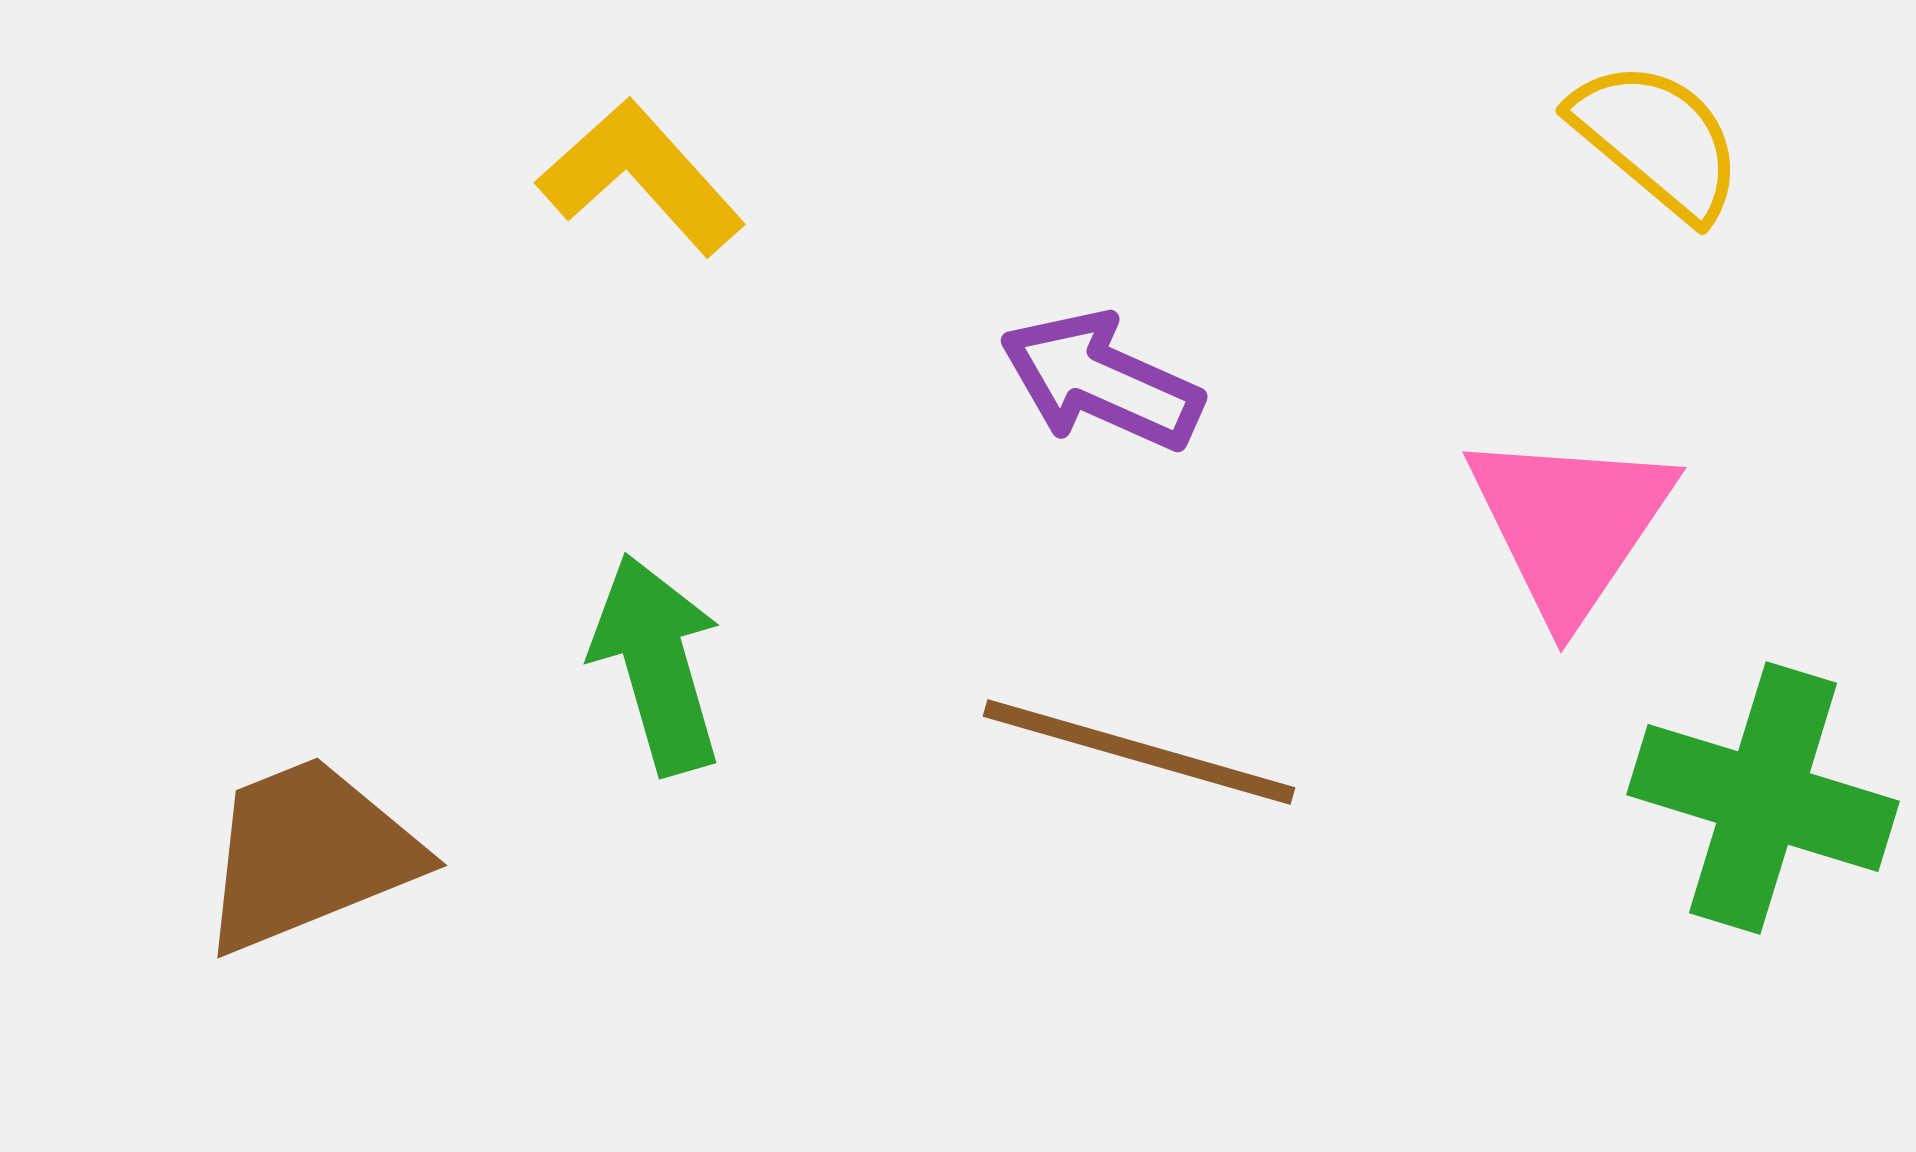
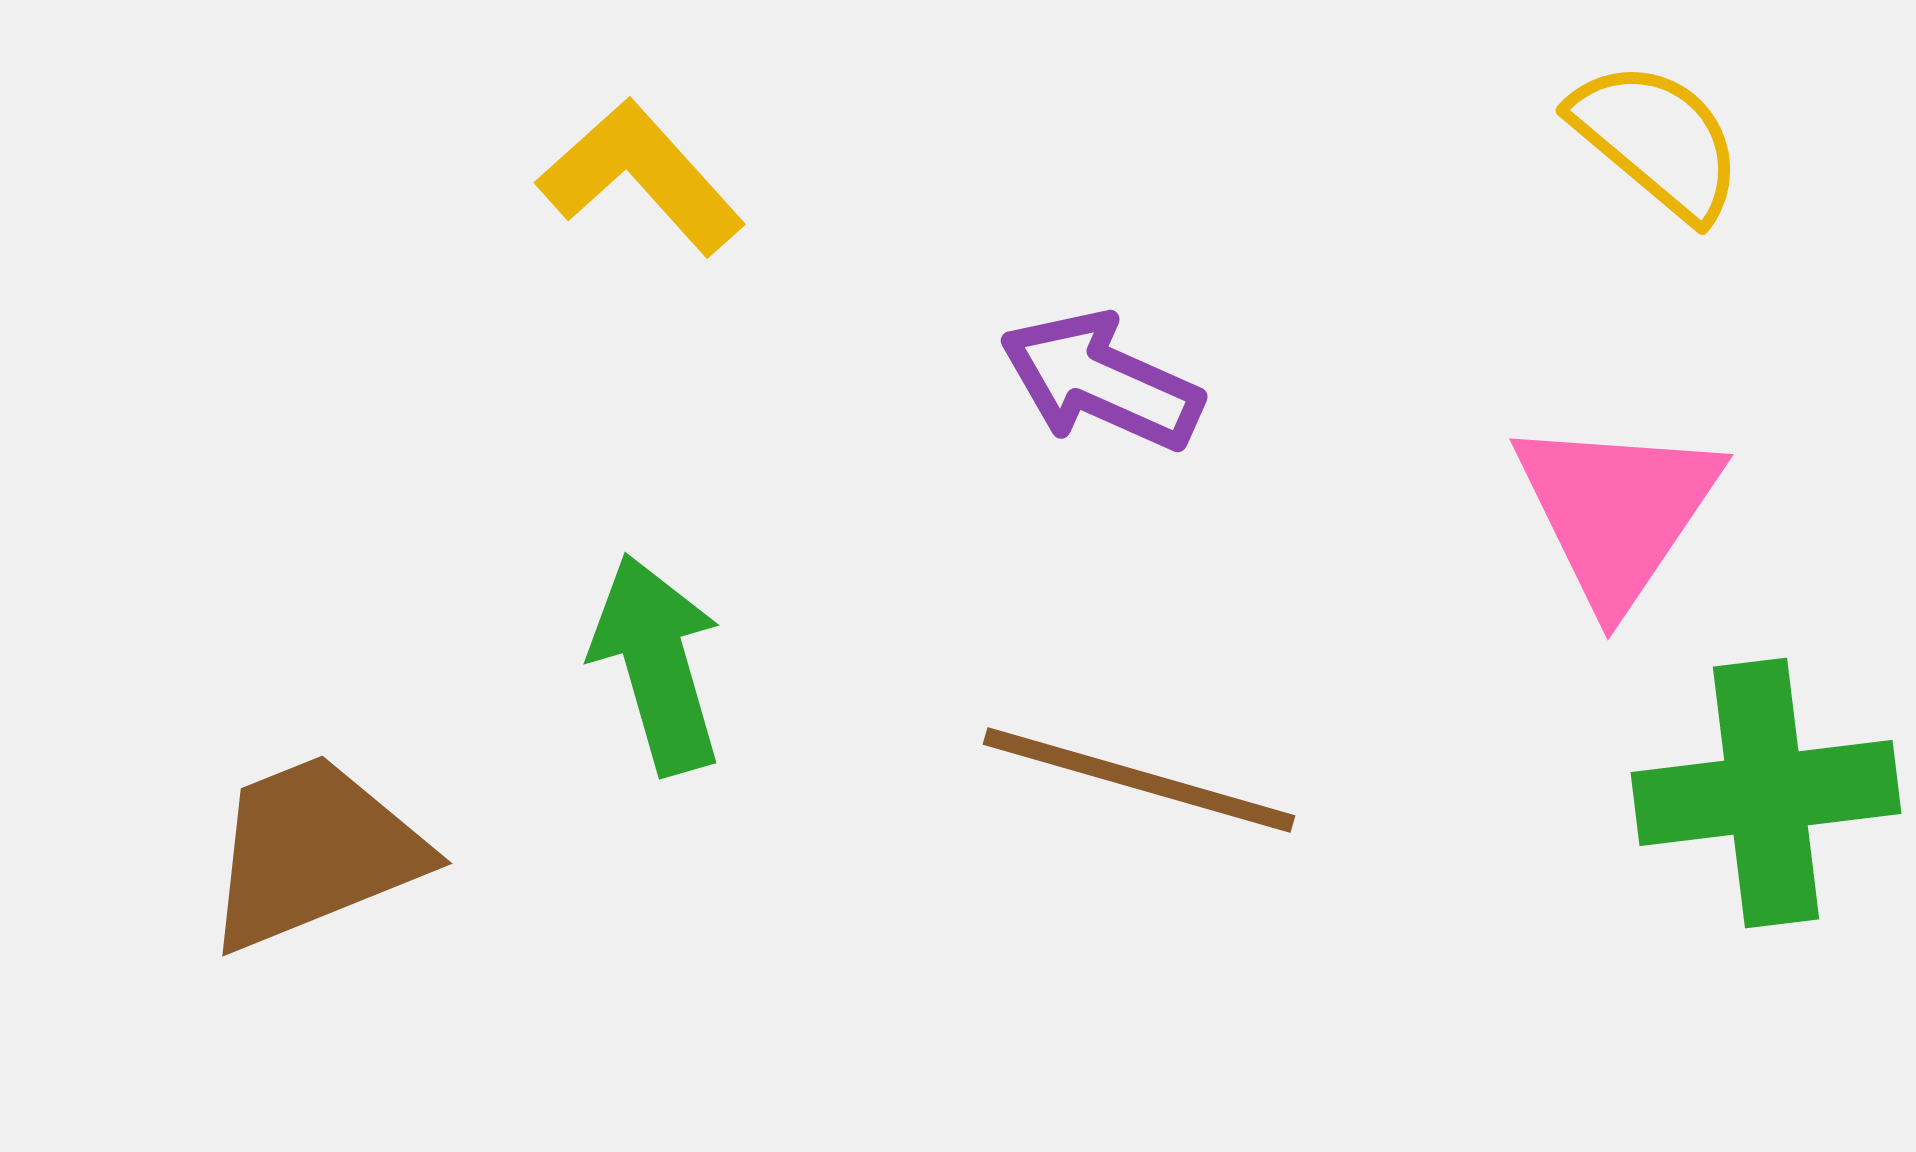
pink triangle: moved 47 px right, 13 px up
brown line: moved 28 px down
green cross: moved 3 px right, 5 px up; rotated 24 degrees counterclockwise
brown trapezoid: moved 5 px right, 2 px up
